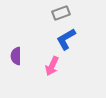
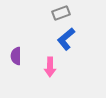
blue L-shape: rotated 10 degrees counterclockwise
pink arrow: moved 2 px left, 1 px down; rotated 24 degrees counterclockwise
